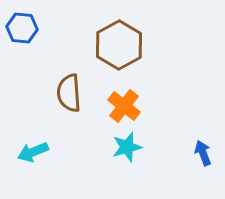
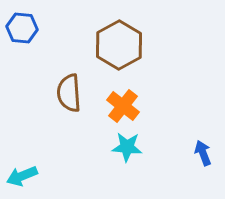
orange cross: moved 1 px left
cyan star: rotated 20 degrees clockwise
cyan arrow: moved 11 px left, 24 px down
